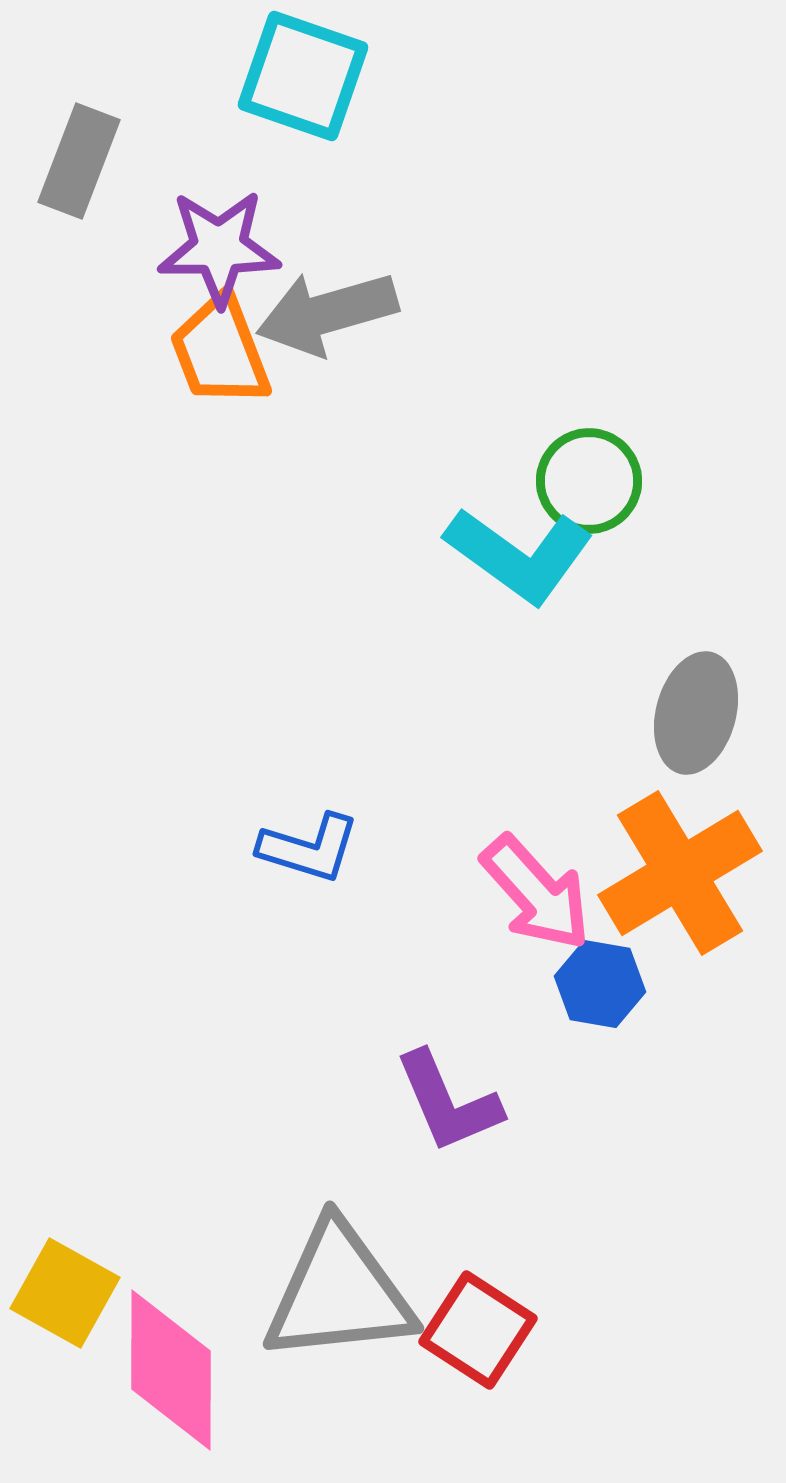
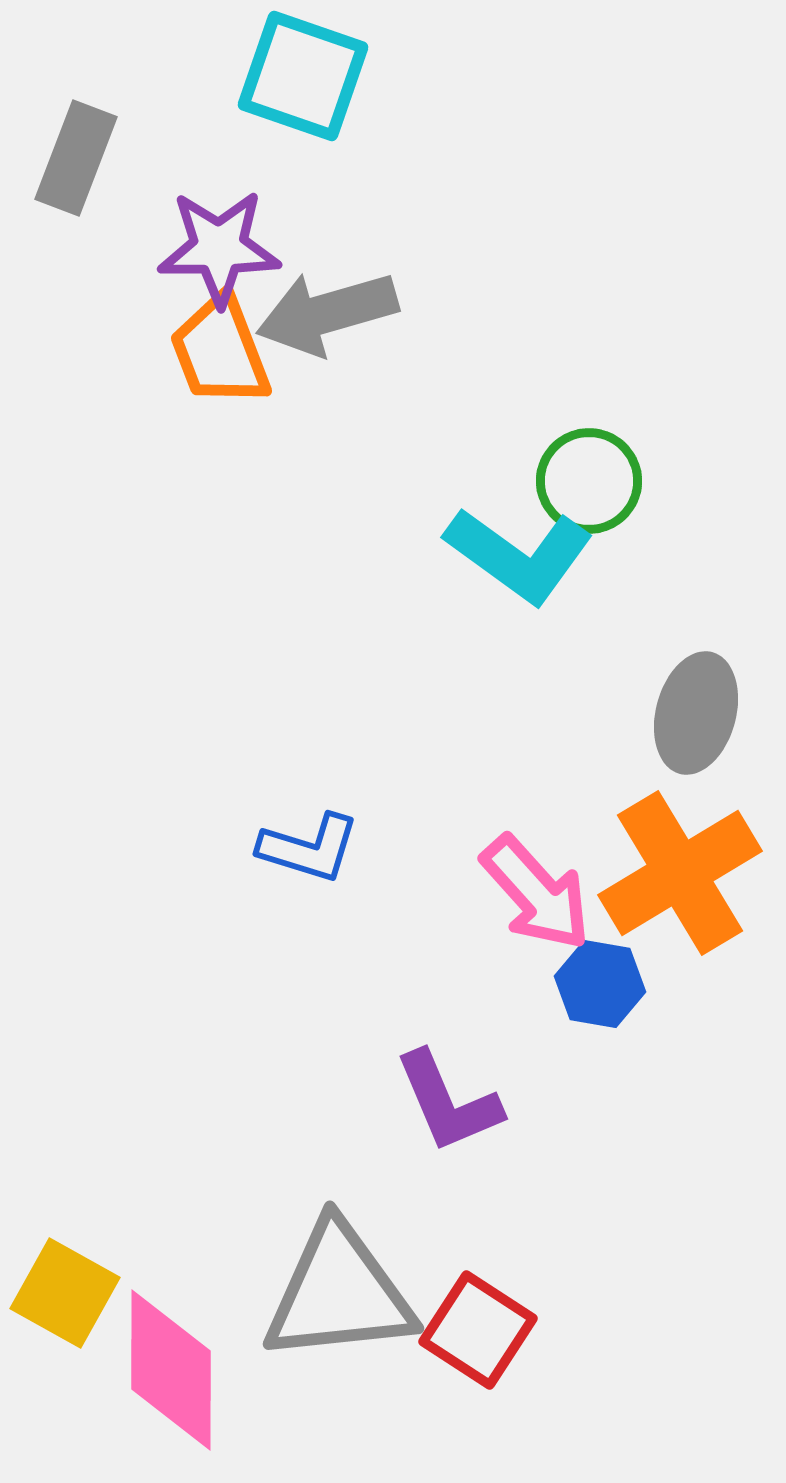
gray rectangle: moved 3 px left, 3 px up
